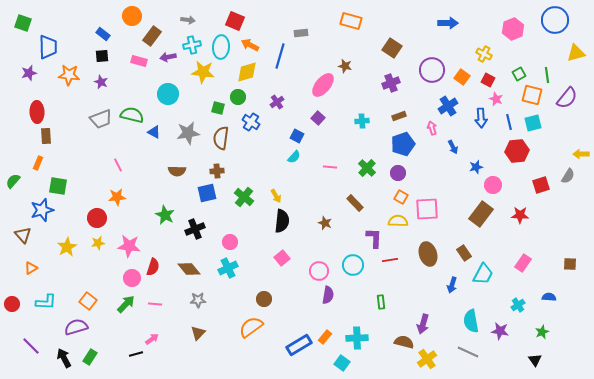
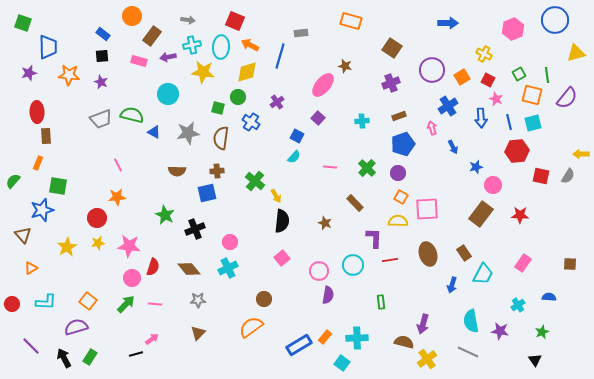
orange square at (462, 77): rotated 21 degrees clockwise
red square at (541, 185): moved 9 px up; rotated 30 degrees clockwise
green cross at (244, 197): moved 11 px right, 16 px up
